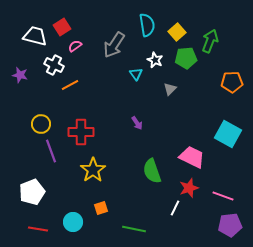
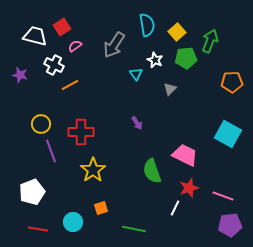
pink trapezoid: moved 7 px left, 2 px up
